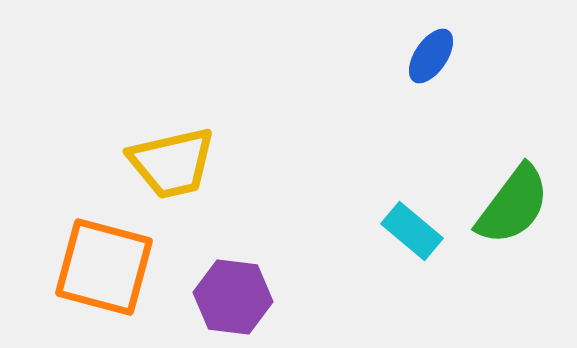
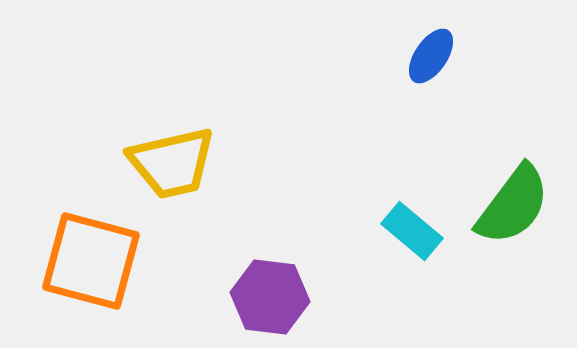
orange square: moved 13 px left, 6 px up
purple hexagon: moved 37 px right
